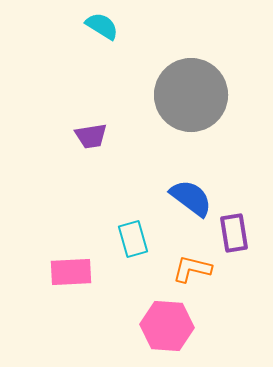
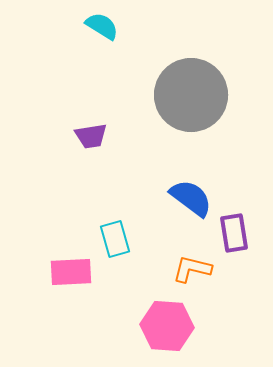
cyan rectangle: moved 18 px left
